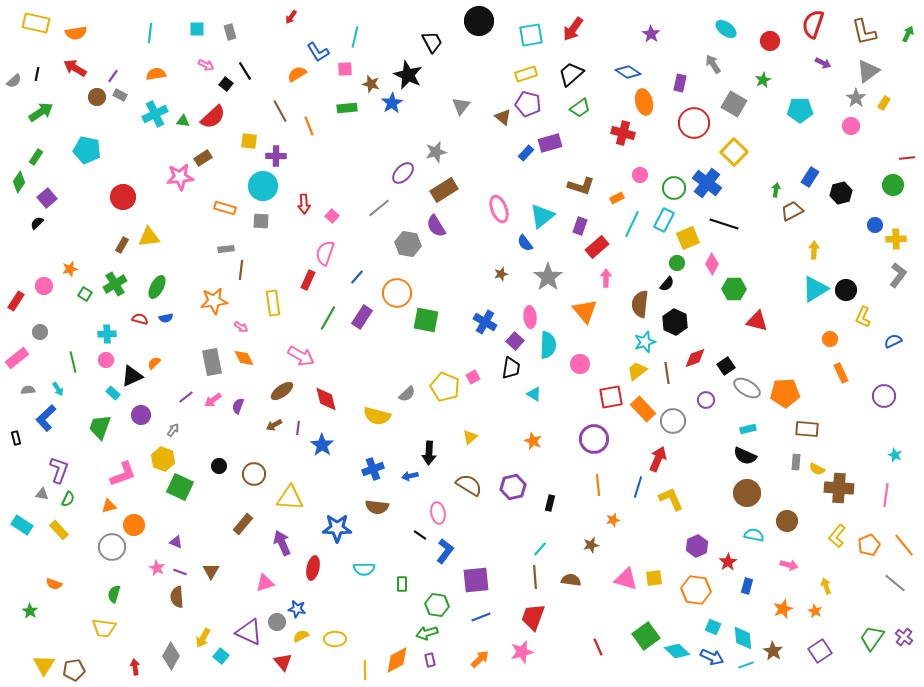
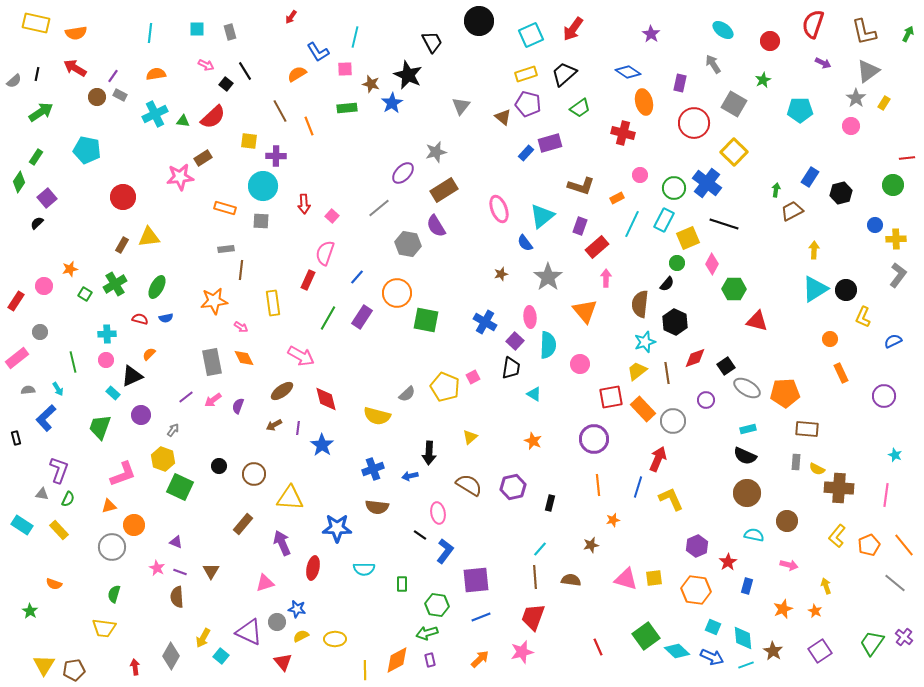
cyan ellipse at (726, 29): moved 3 px left, 1 px down
cyan square at (531, 35): rotated 15 degrees counterclockwise
black trapezoid at (571, 74): moved 7 px left
orange semicircle at (154, 363): moved 5 px left, 9 px up
green trapezoid at (872, 638): moved 5 px down
